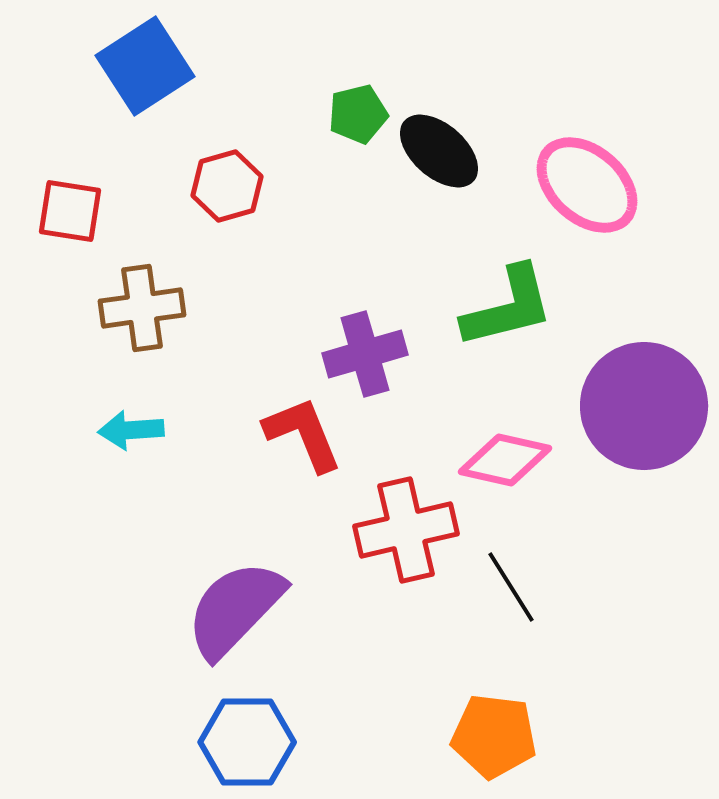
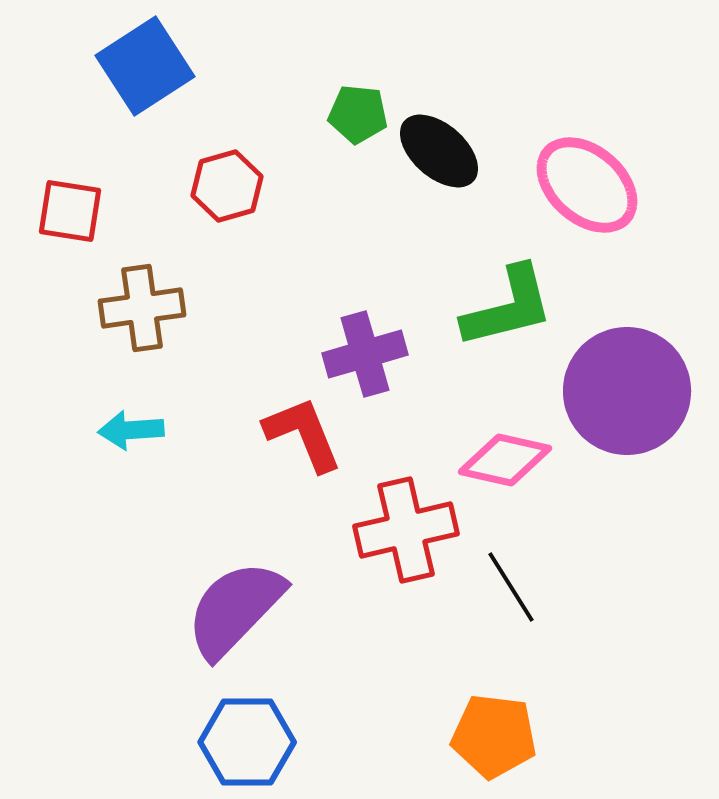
green pentagon: rotated 20 degrees clockwise
purple circle: moved 17 px left, 15 px up
